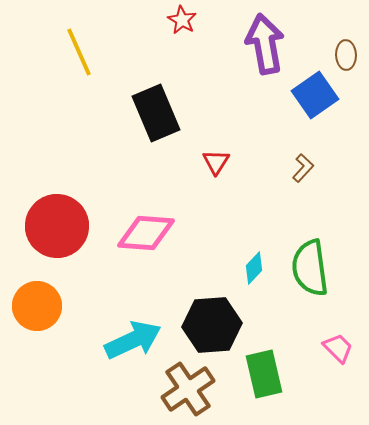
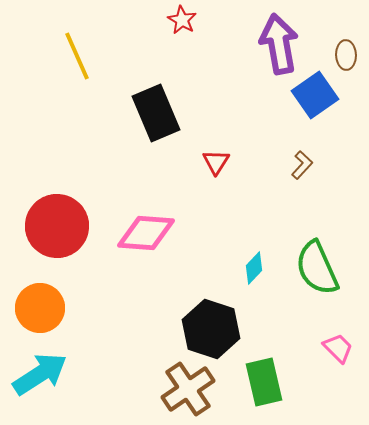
purple arrow: moved 14 px right
yellow line: moved 2 px left, 4 px down
brown L-shape: moved 1 px left, 3 px up
green semicircle: moved 7 px right; rotated 16 degrees counterclockwise
orange circle: moved 3 px right, 2 px down
black hexagon: moved 1 px left, 4 px down; rotated 22 degrees clockwise
cyan arrow: moved 93 px left, 34 px down; rotated 8 degrees counterclockwise
green rectangle: moved 8 px down
